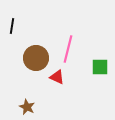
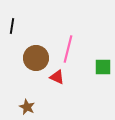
green square: moved 3 px right
